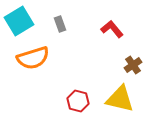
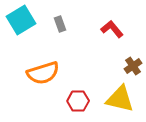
cyan square: moved 2 px right, 1 px up
orange semicircle: moved 10 px right, 15 px down
brown cross: moved 1 px down
red hexagon: rotated 15 degrees counterclockwise
